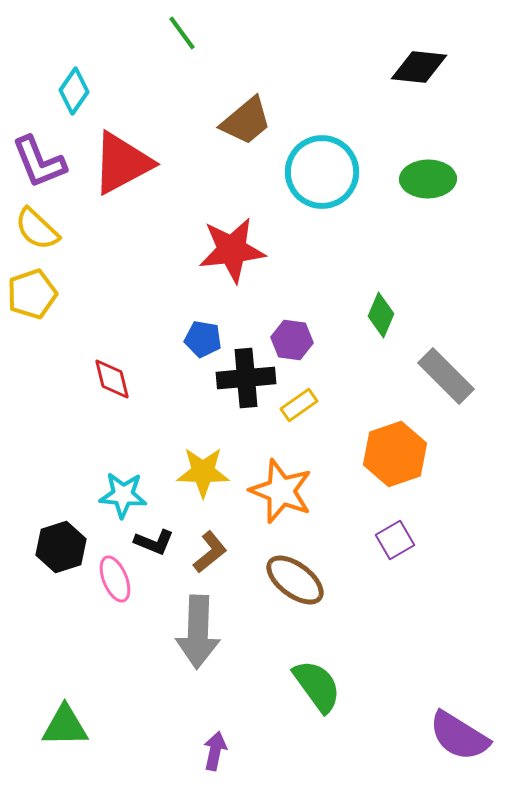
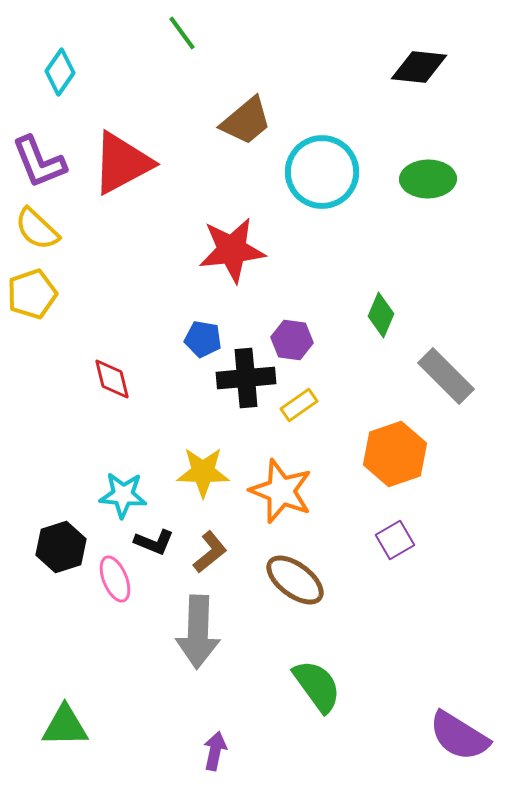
cyan diamond: moved 14 px left, 19 px up
